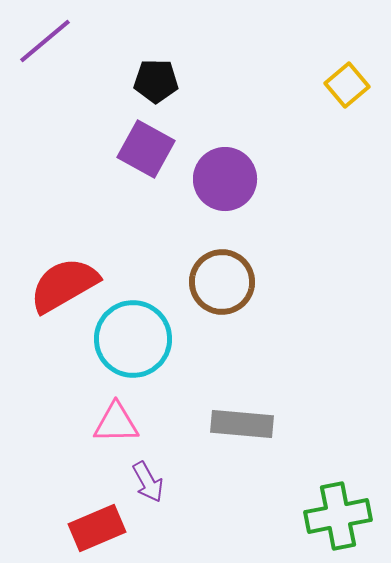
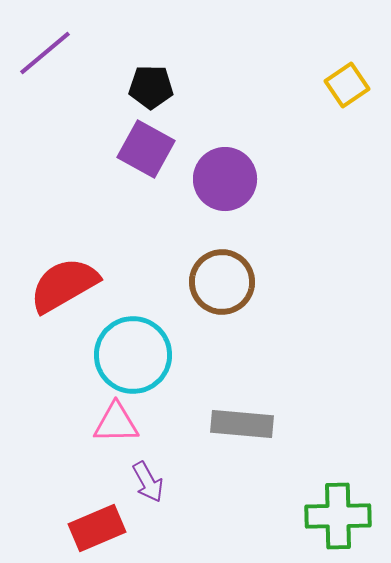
purple line: moved 12 px down
black pentagon: moved 5 px left, 6 px down
yellow square: rotated 6 degrees clockwise
cyan circle: moved 16 px down
green cross: rotated 10 degrees clockwise
